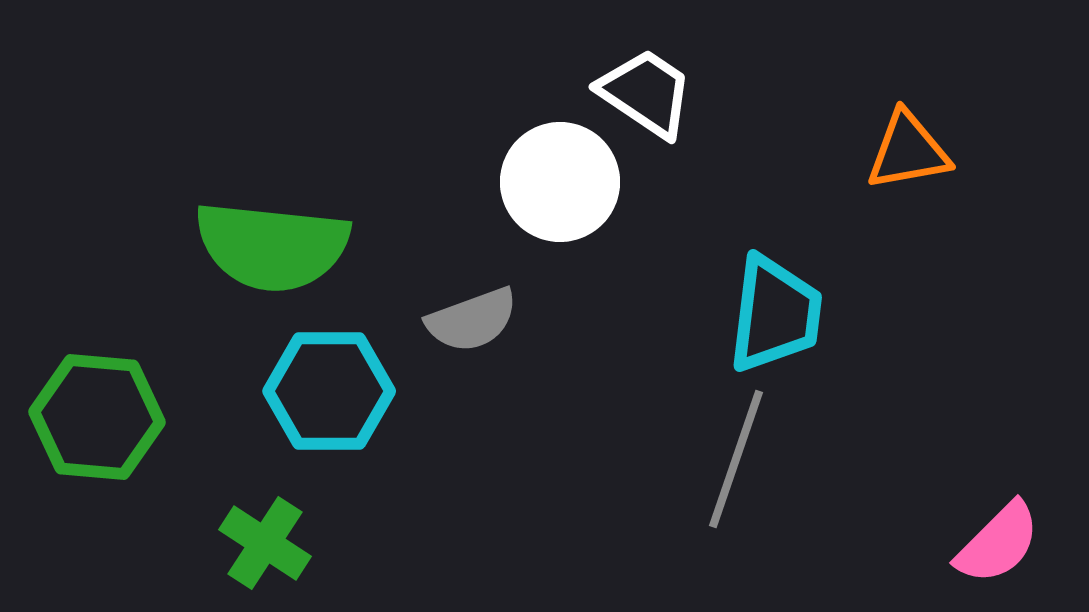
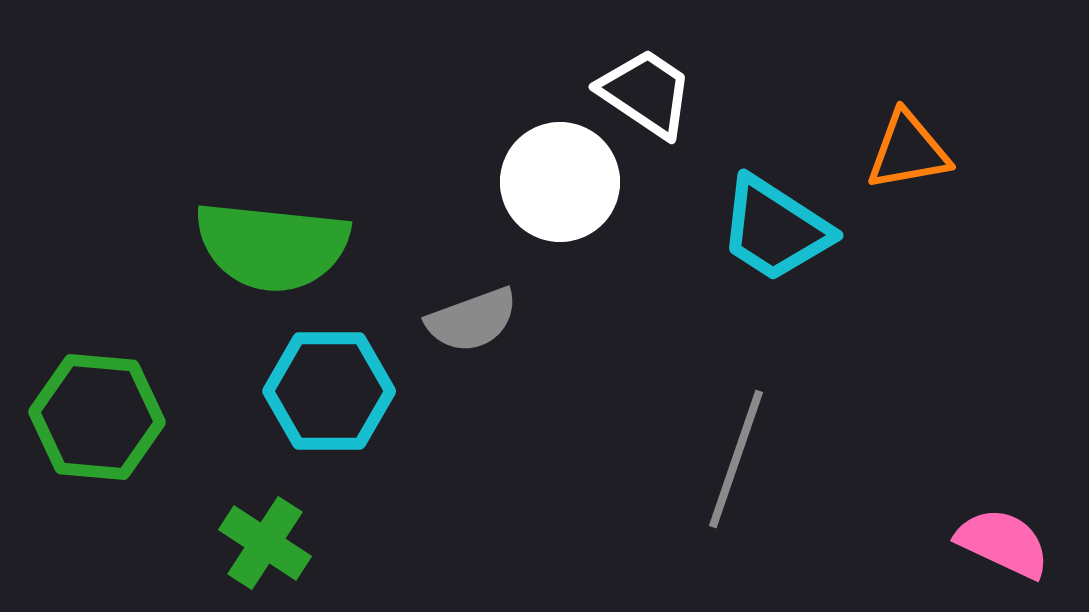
cyan trapezoid: moved 85 px up; rotated 116 degrees clockwise
pink semicircle: moved 5 px right; rotated 110 degrees counterclockwise
